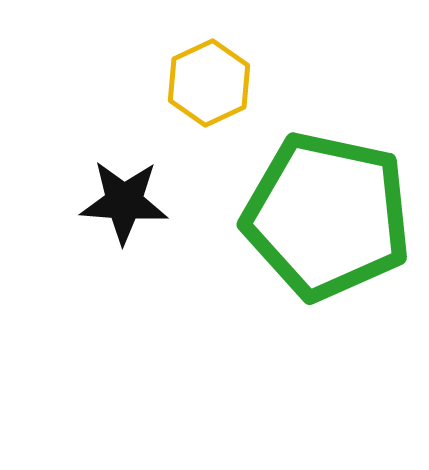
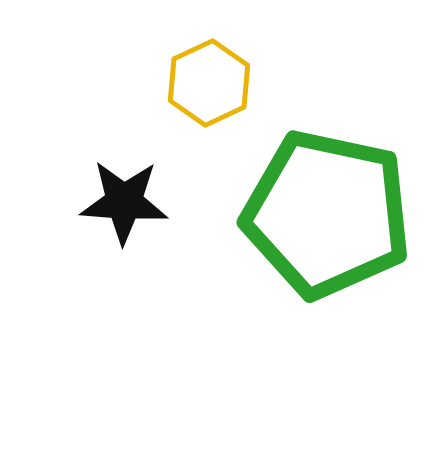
green pentagon: moved 2 px up
